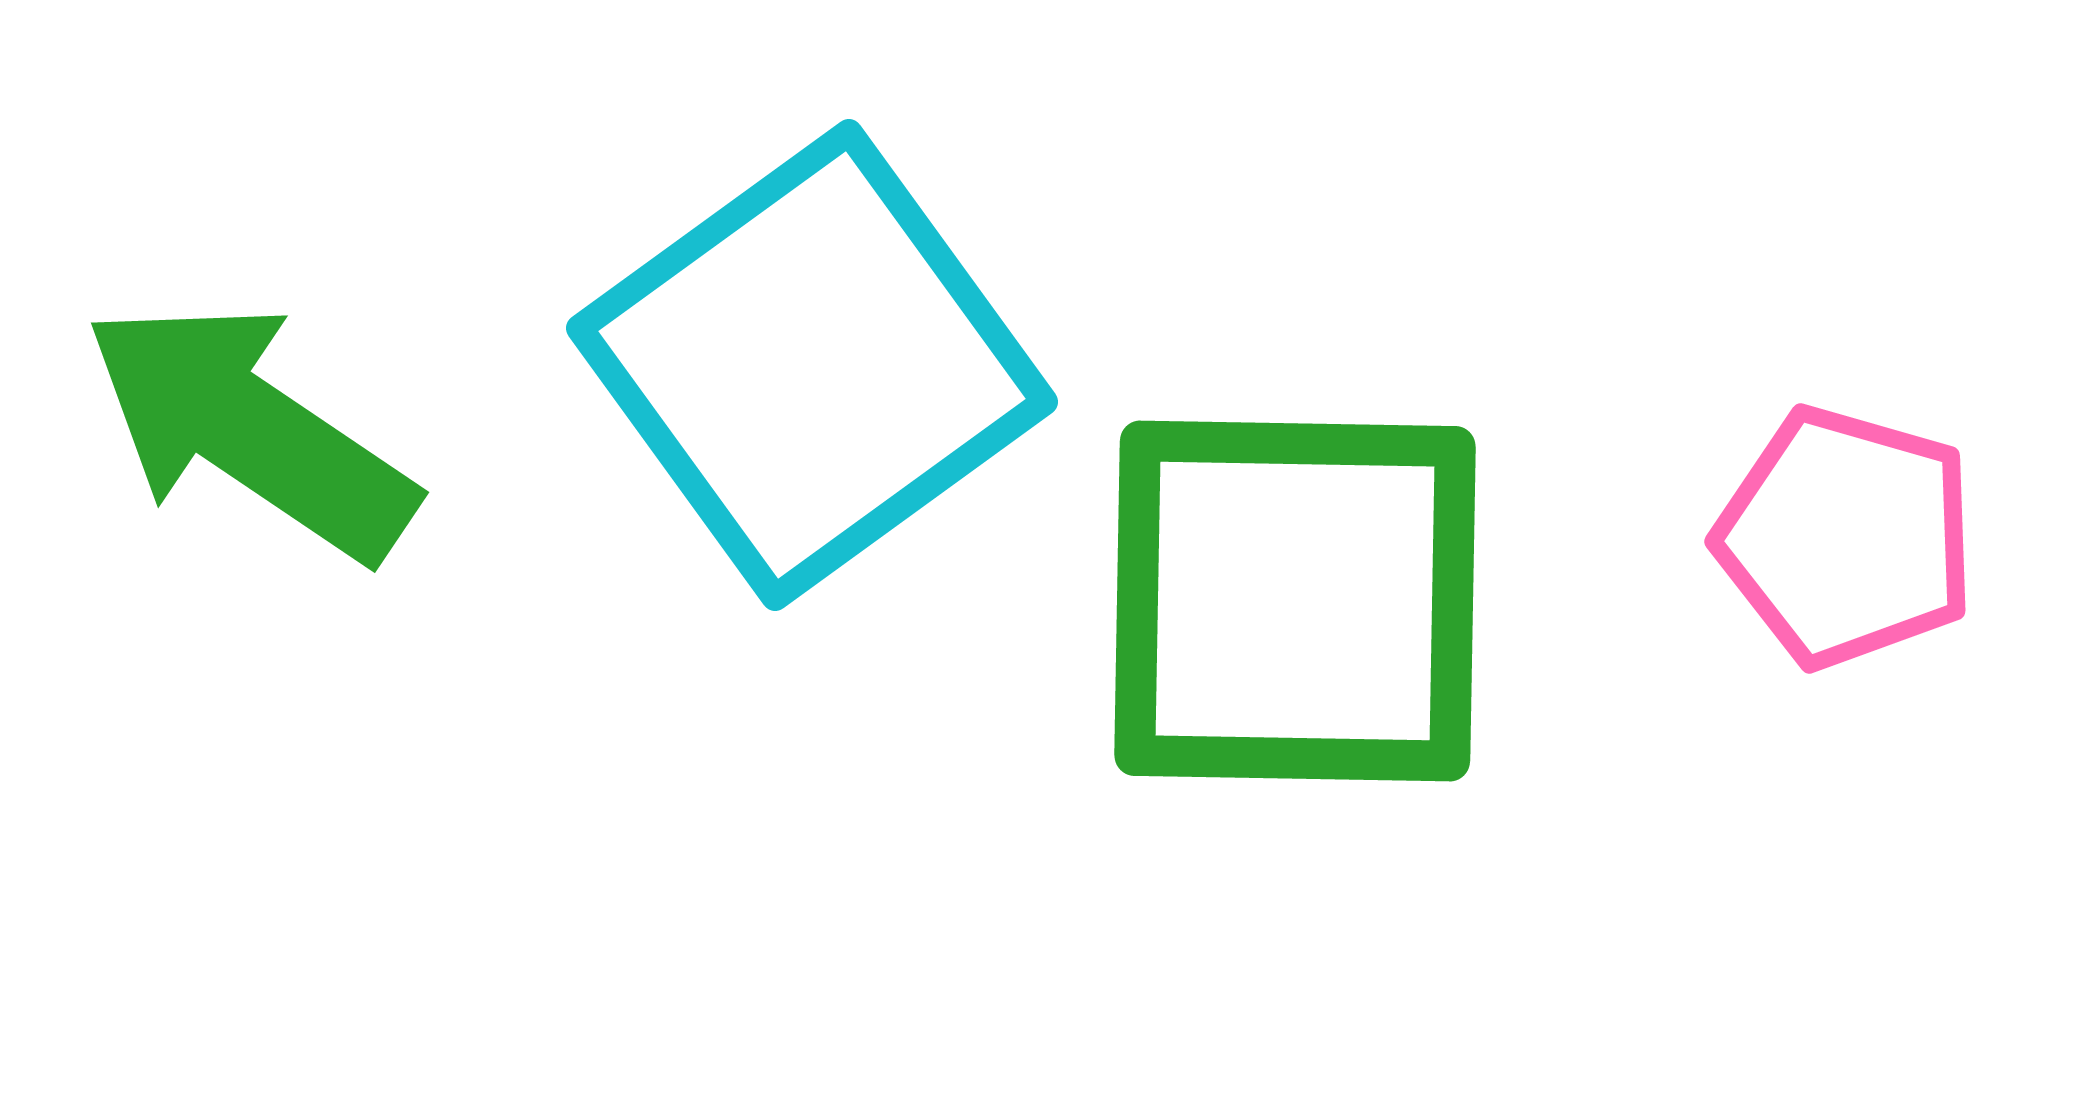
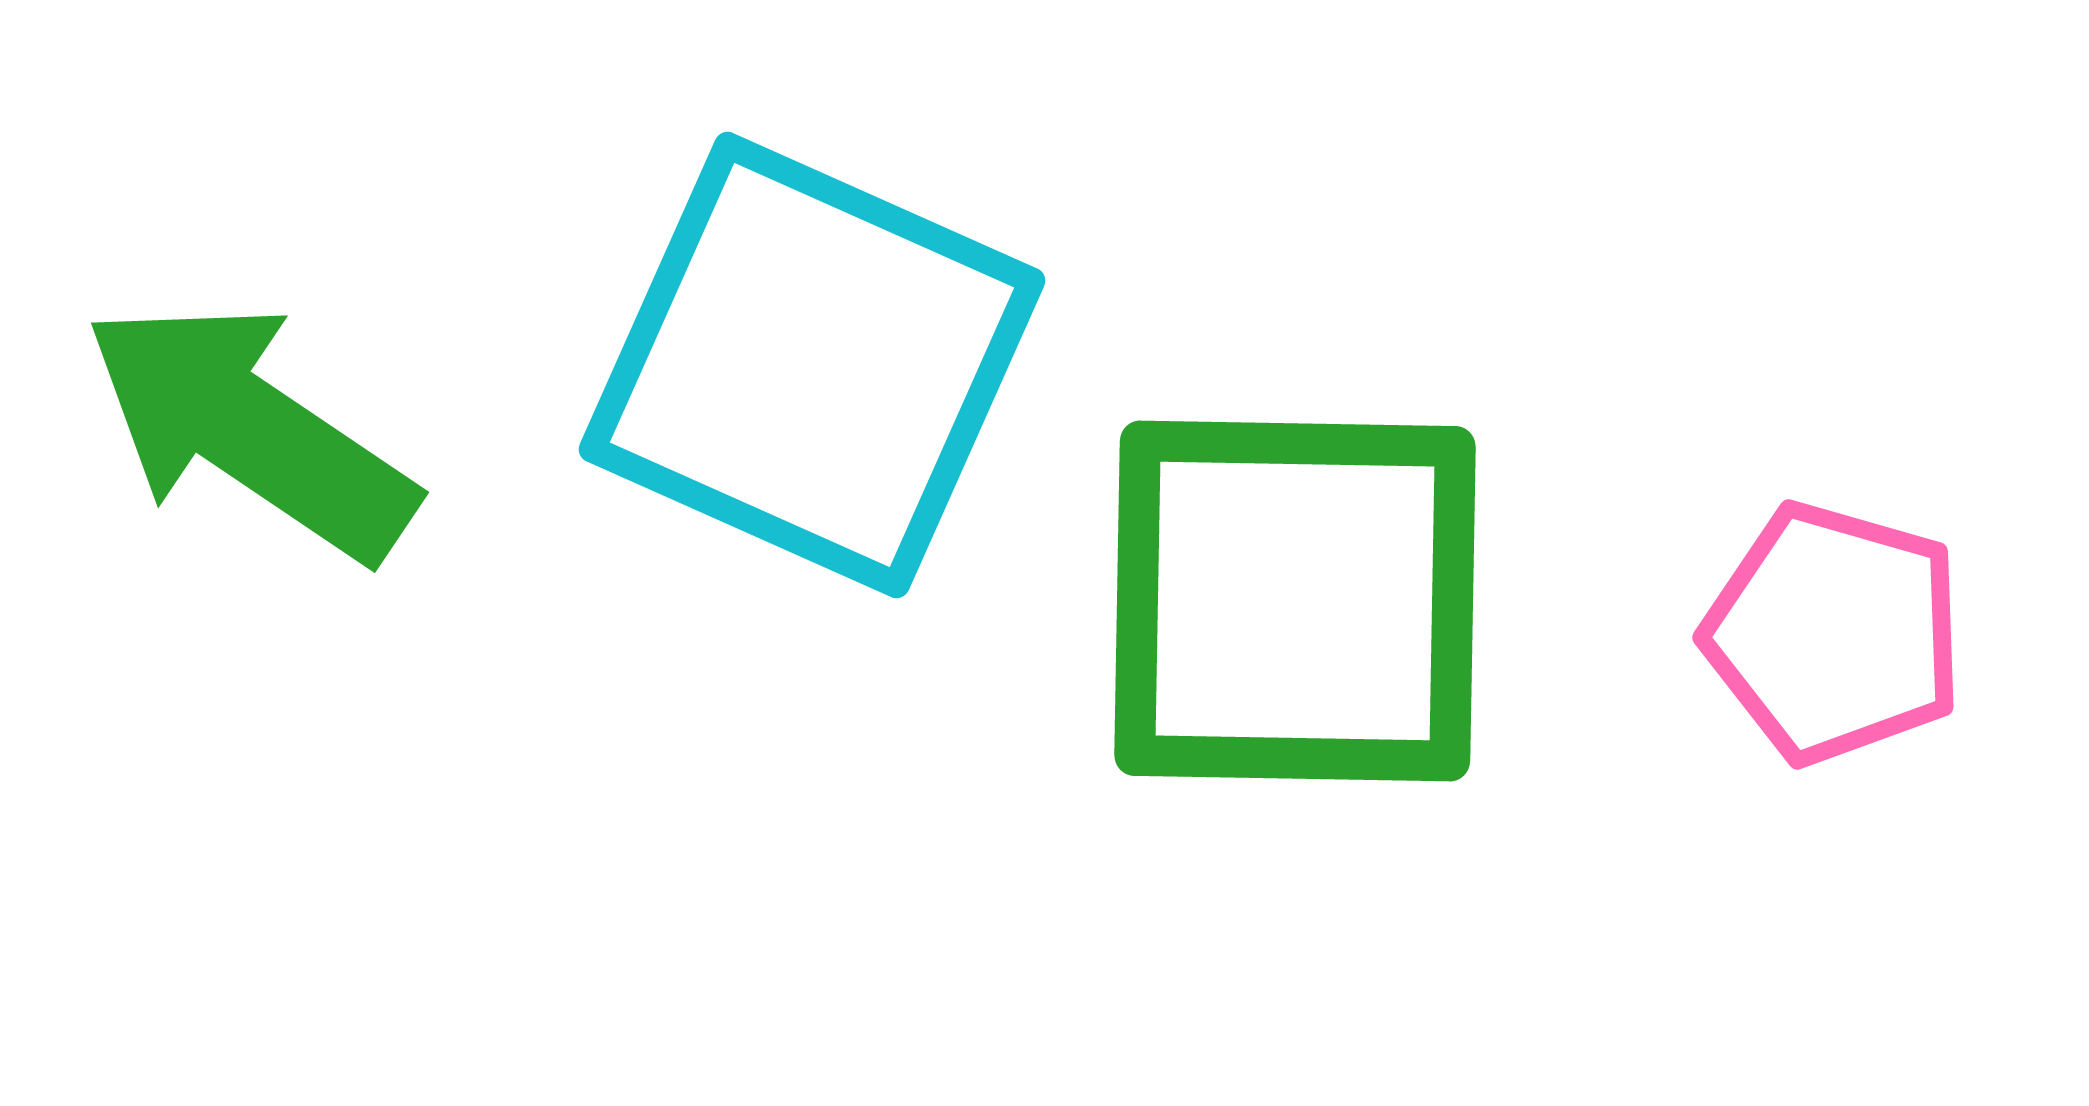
cyan square: rotated 30 degrees counterclockwise
pink pentagon: moved 12 px left, 96 px down
